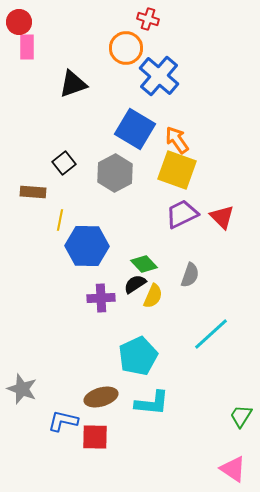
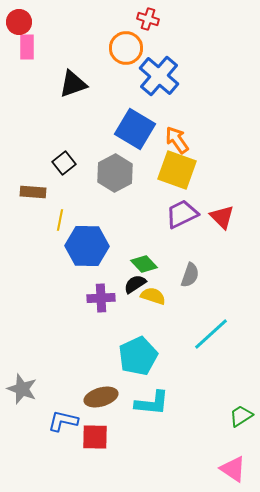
yellow semicircle: rotated 95 degrees counterclockwise
green trapezoid: rotated 25 degrees clockwise
